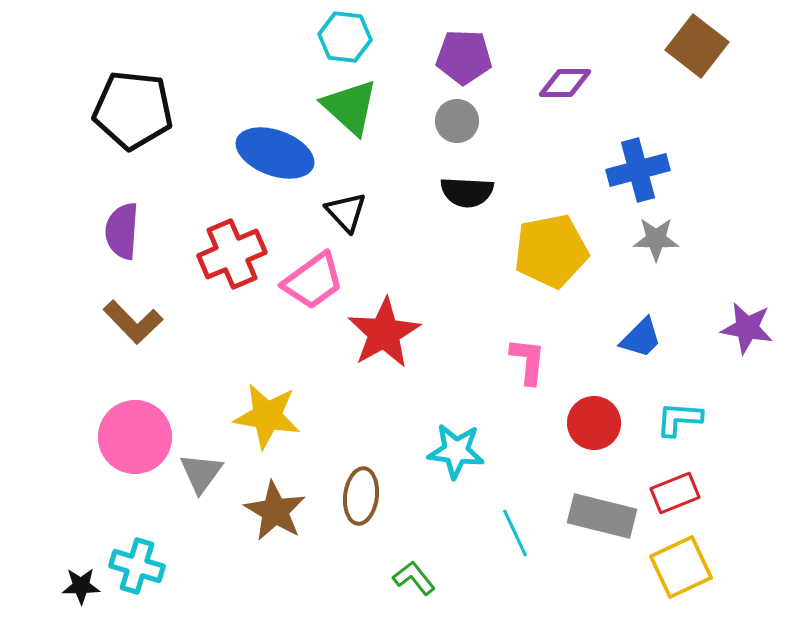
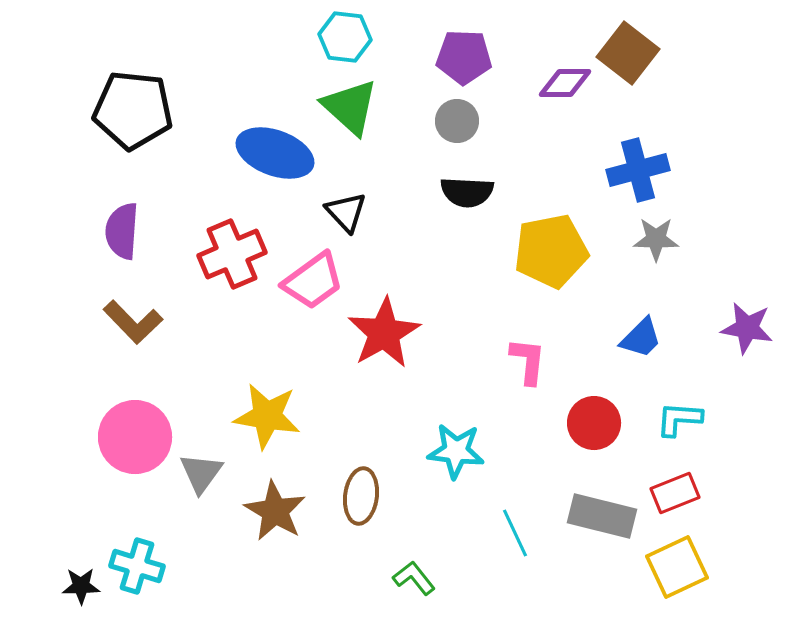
brown square: moved 69 px left, 7 px down
yellow square: moved 4 px left
